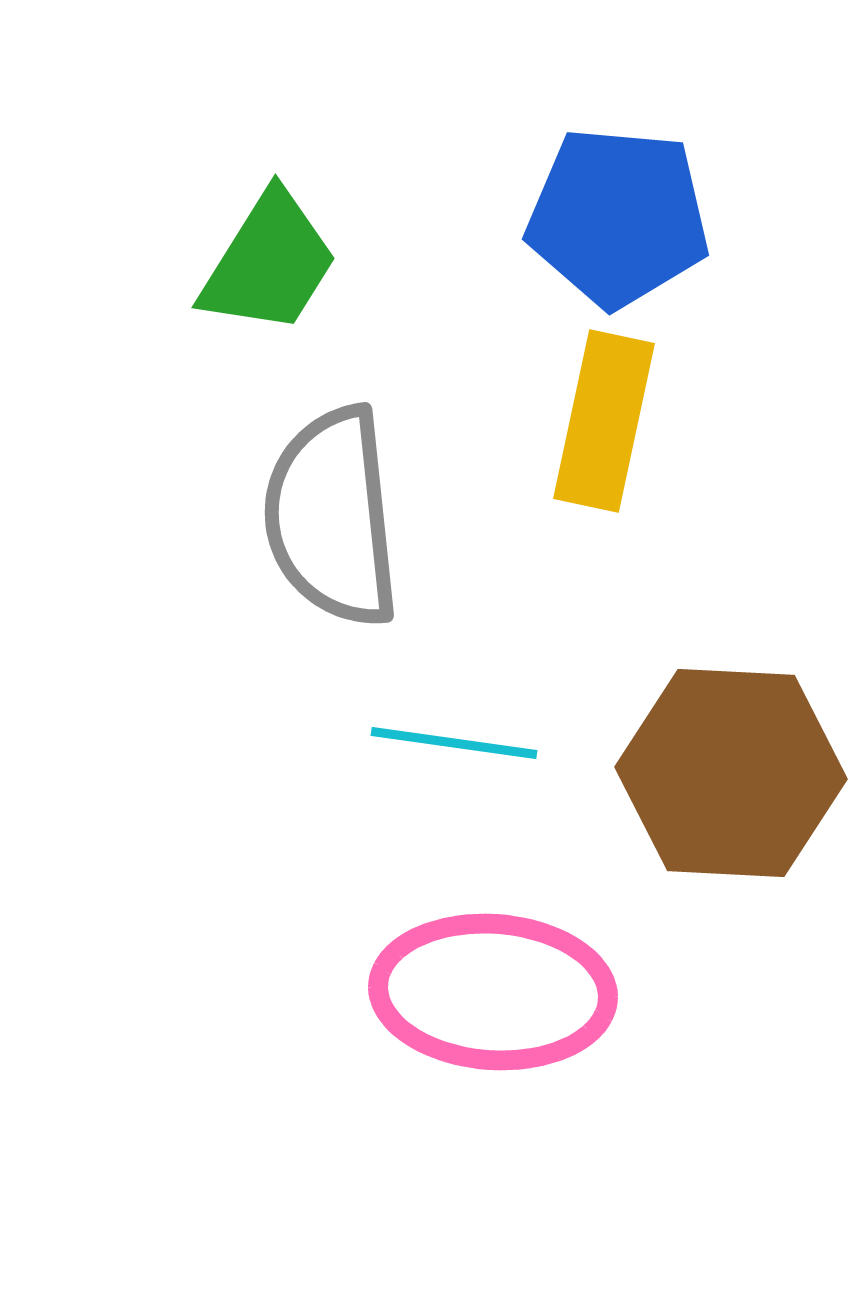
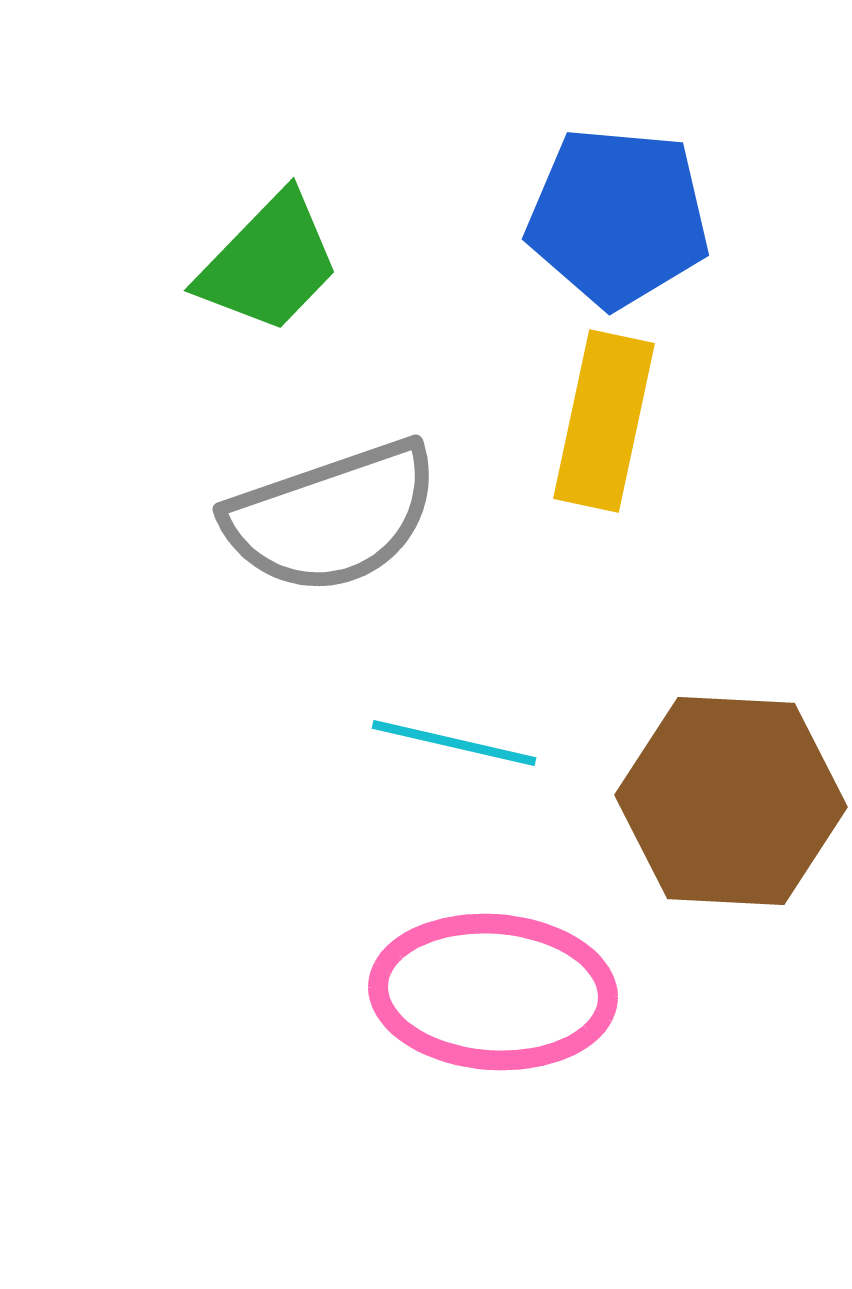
green trapezoid: rotated 12 degrees clockwise
gray semicircle: rotated 103 degrees counterclockwise
cyan line: rotated 5 degrees clockwise
brown hexagon: moved 28 px down
